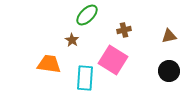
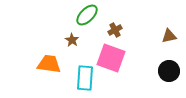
brown cross: moved 9 px left; rotated 16 degrees counterclockwise
pink square: moved 2 px left, 2 px up; rotated 12 degrees counterclockwise
